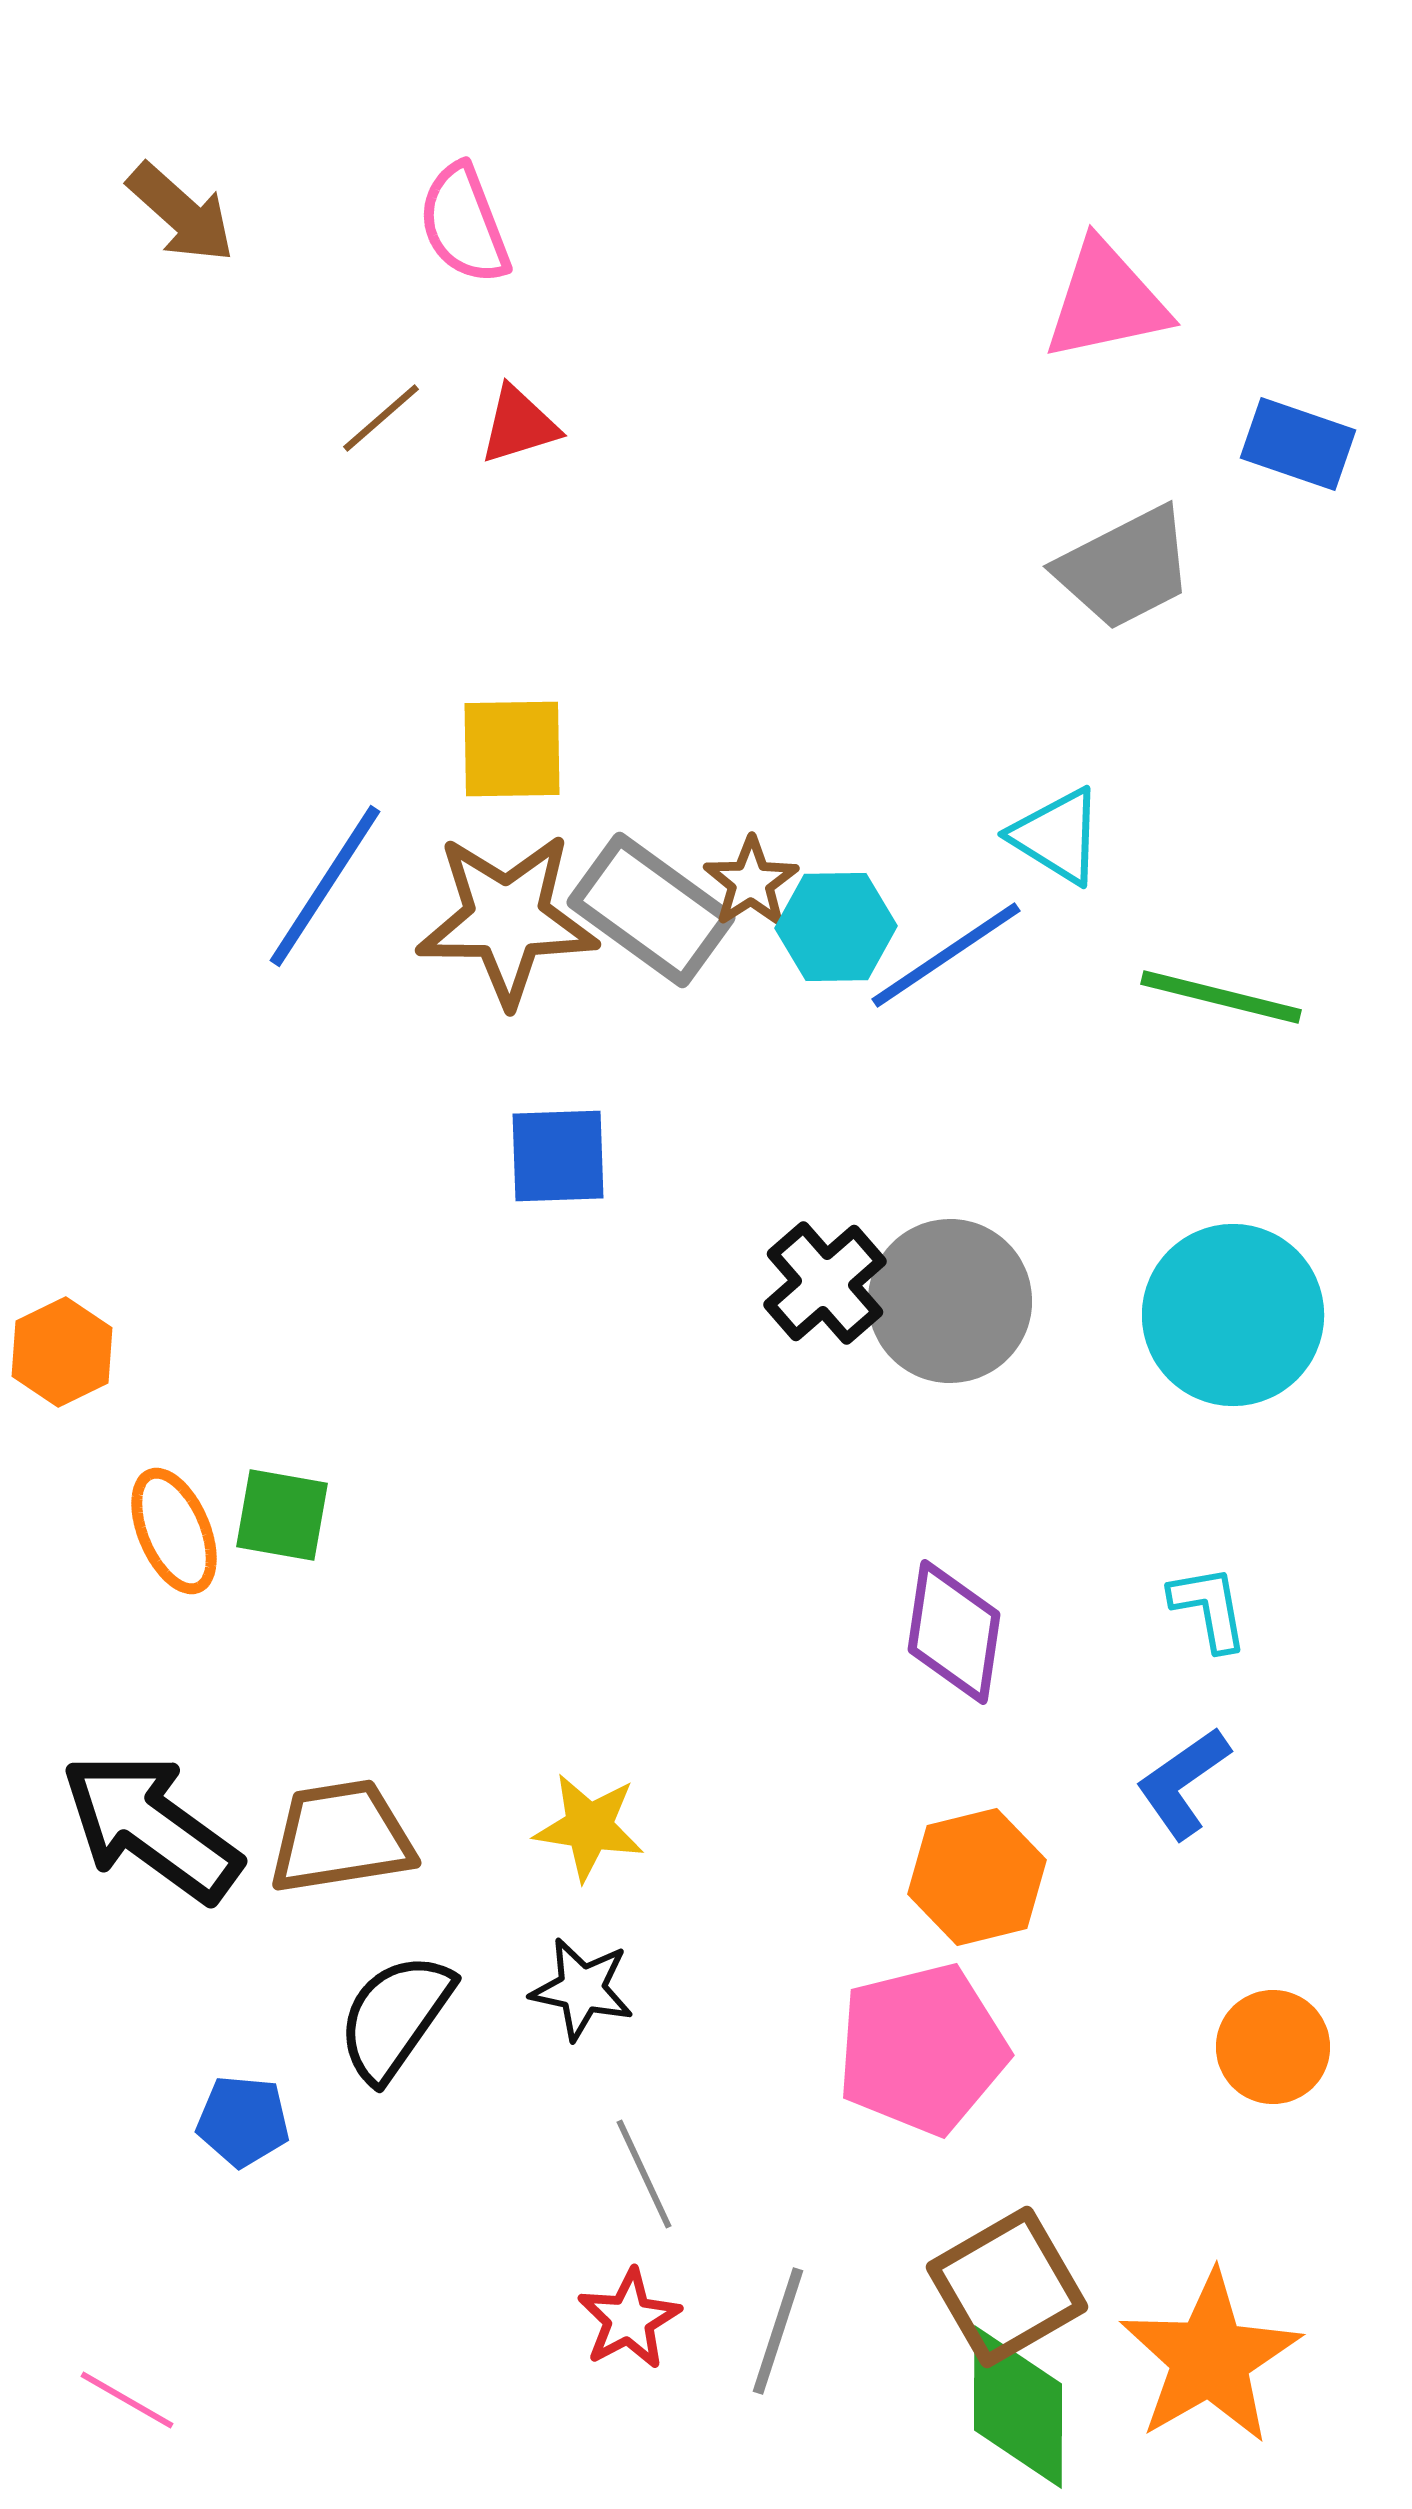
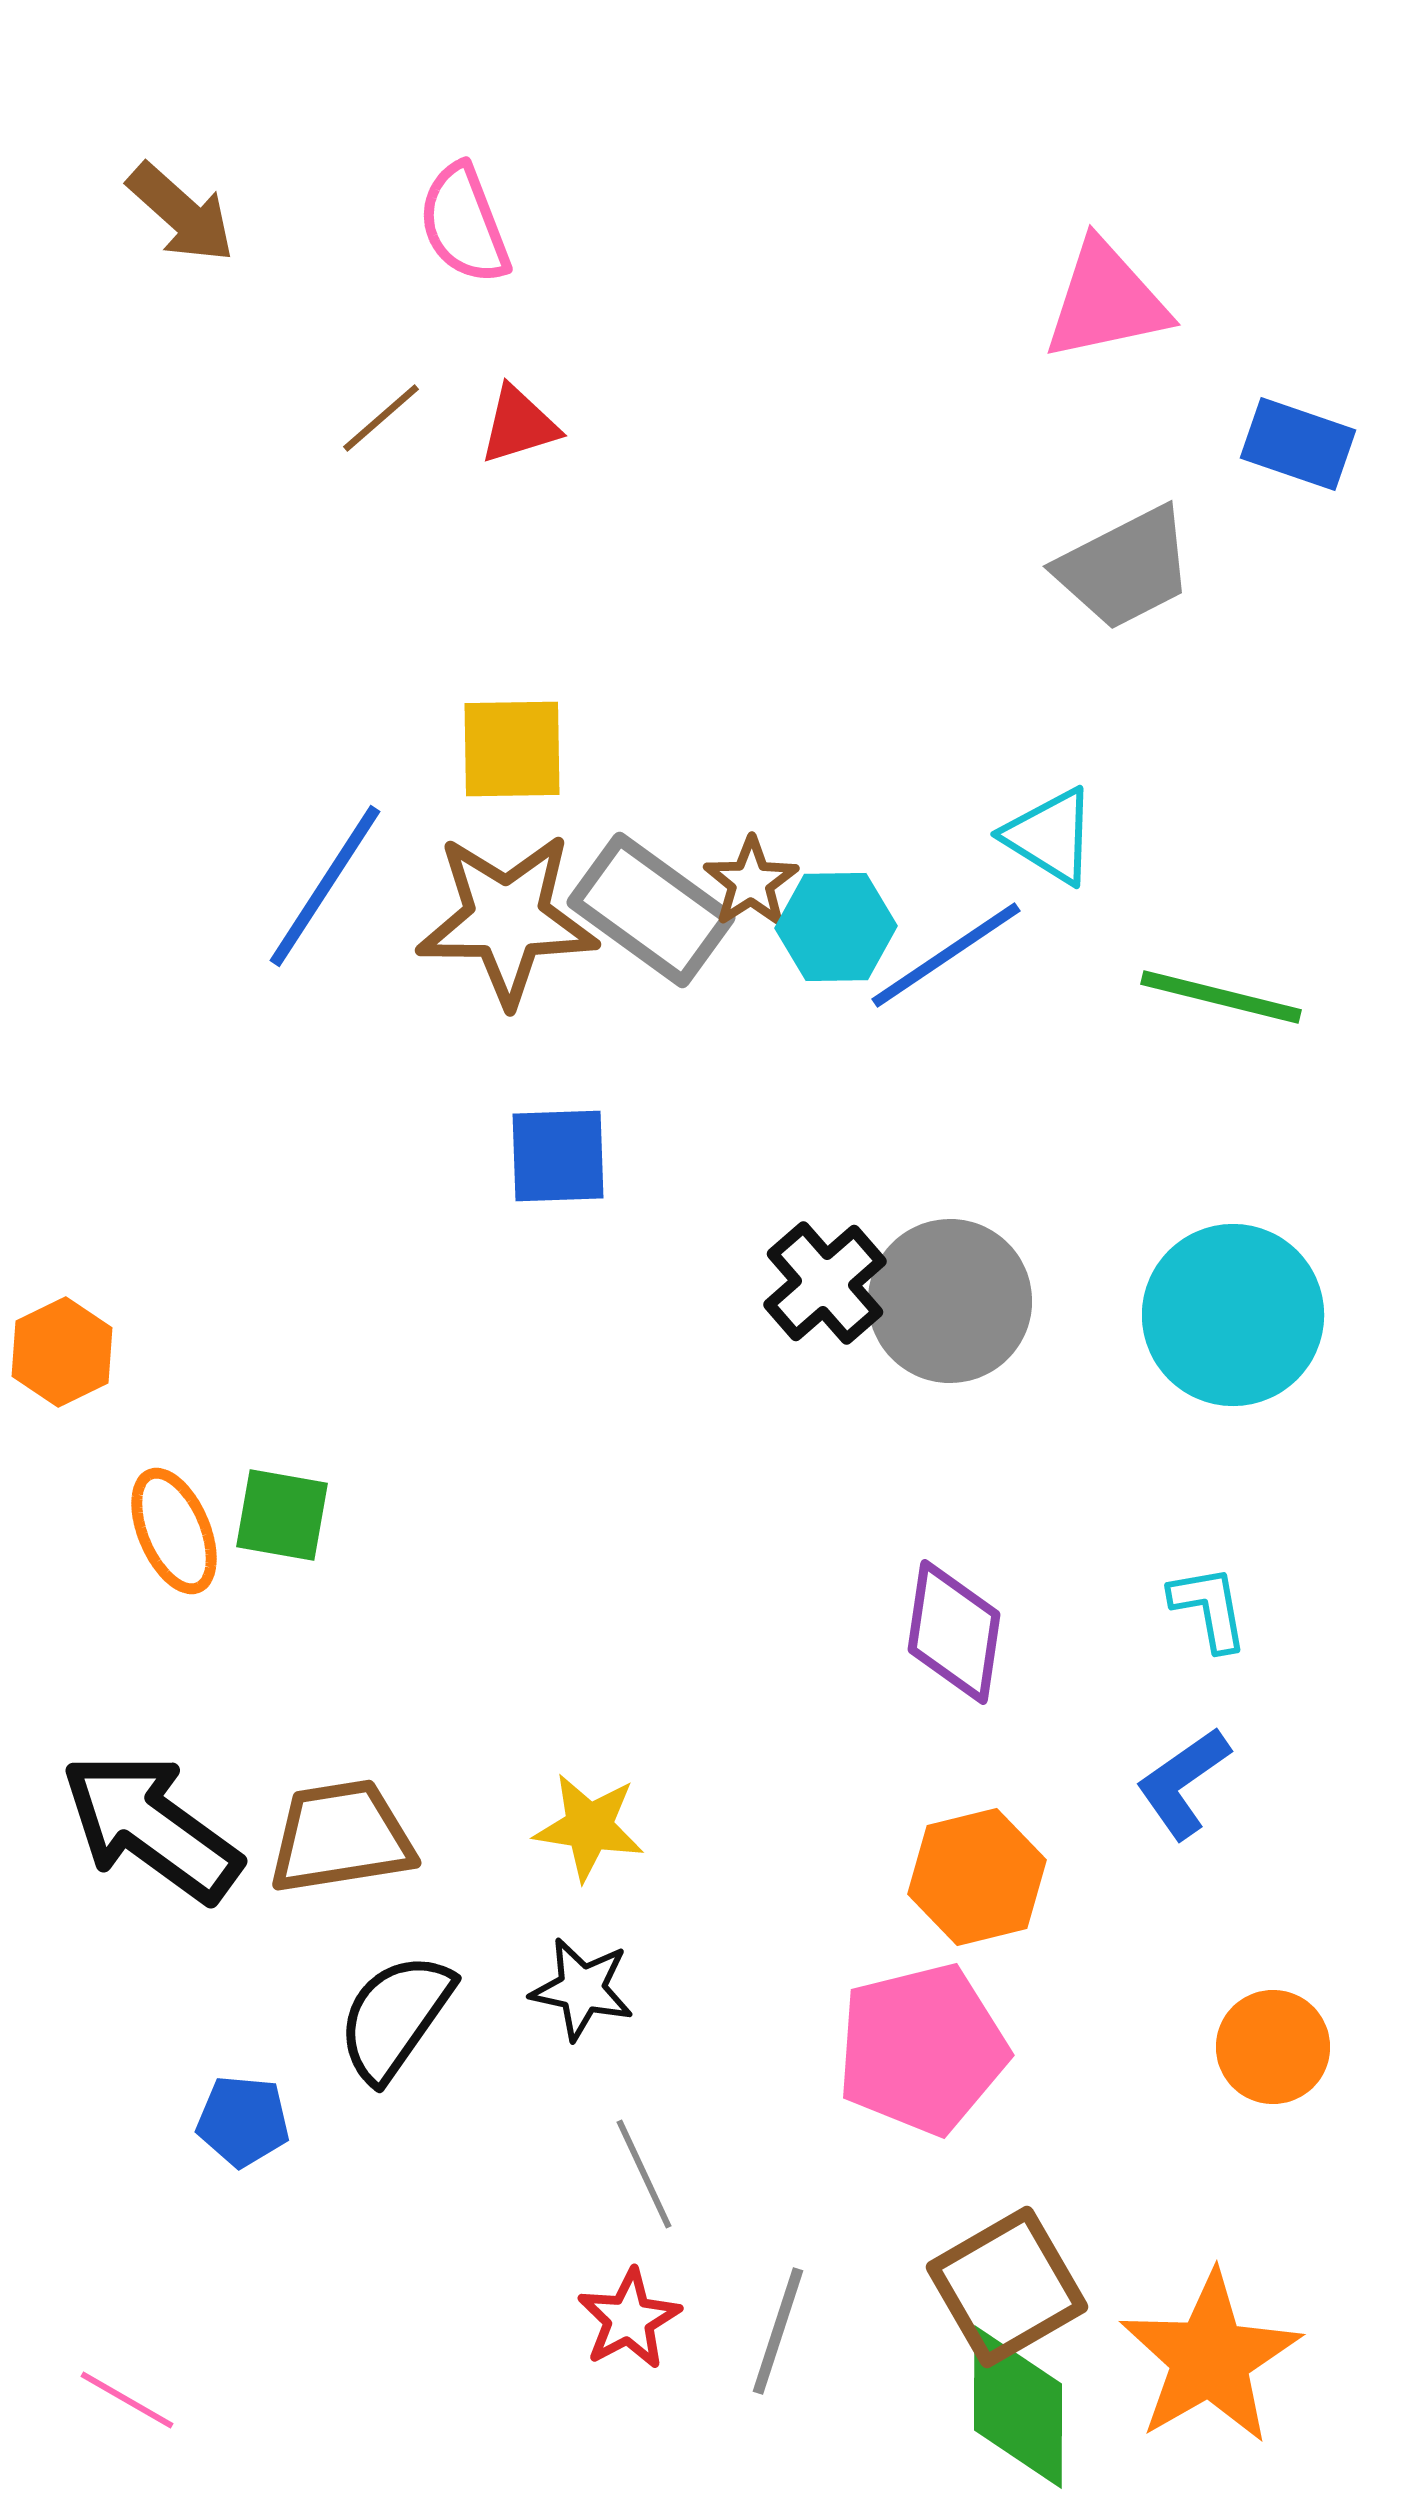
cyan triangle at (1057, 836): moved 7 px left
